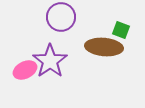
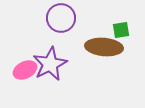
purple circle: moved 1 px down
green square: rotated 30 degrees counterclockwise
purple star: moved 3 px down; rotated 8 degrees clockwise
